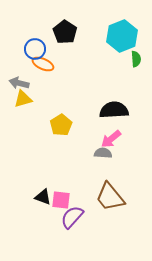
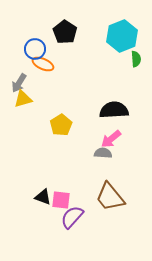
gray arrow: rotated 72 degrees counterclockwise
